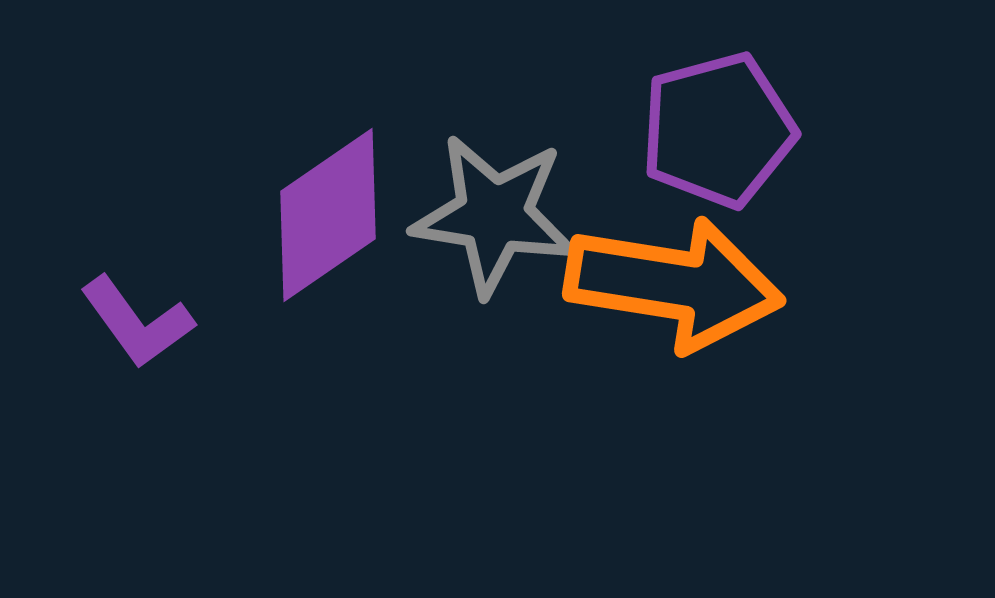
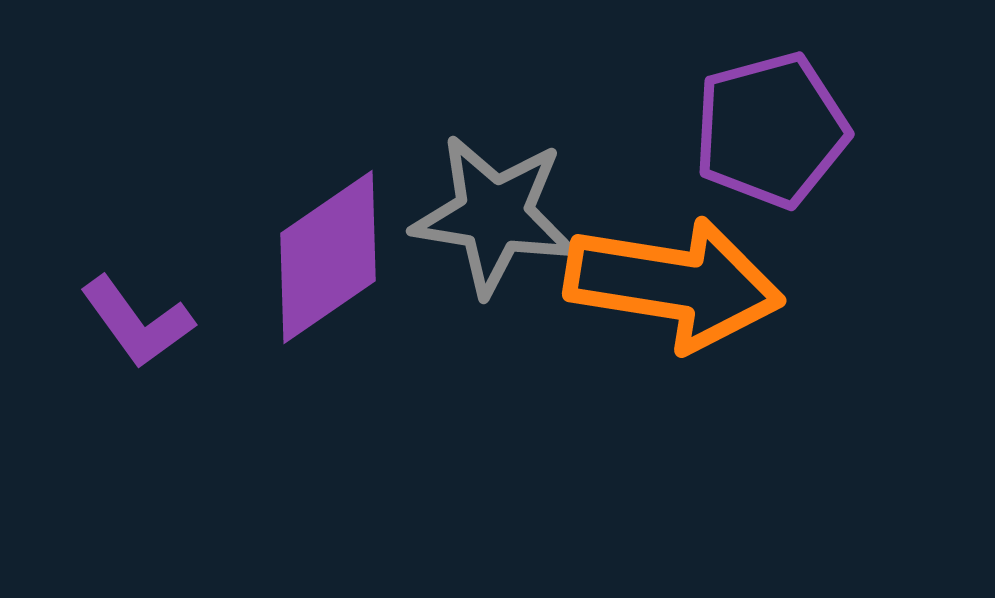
purple pentagon: moved 53 px right
purple diamond: moved 42 px down
